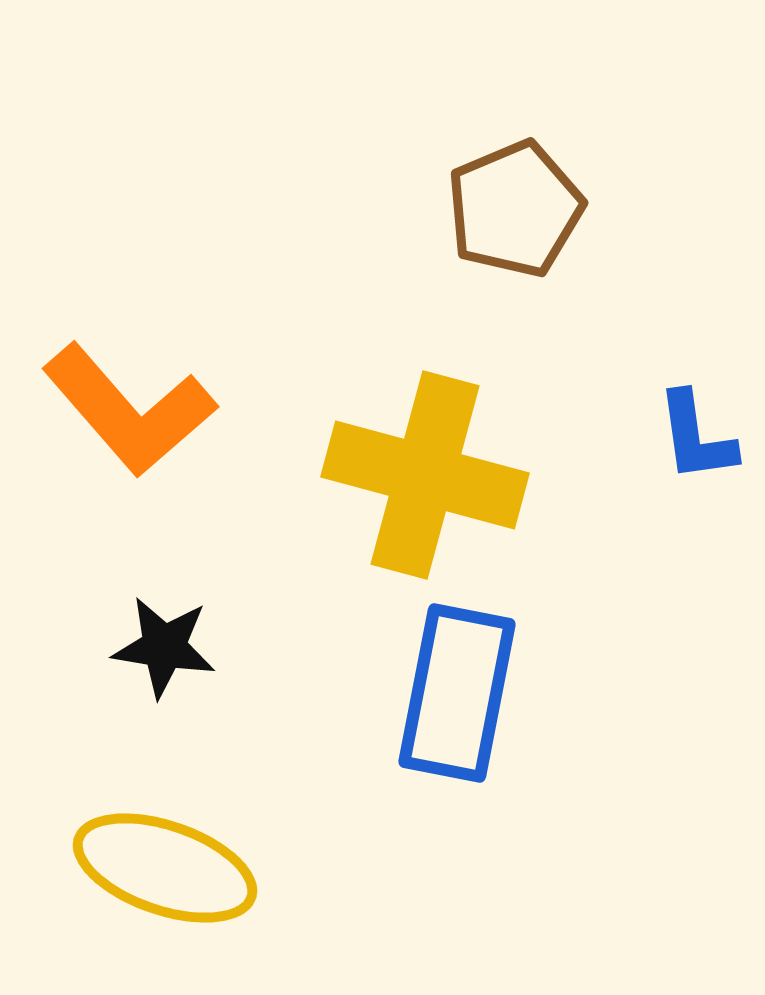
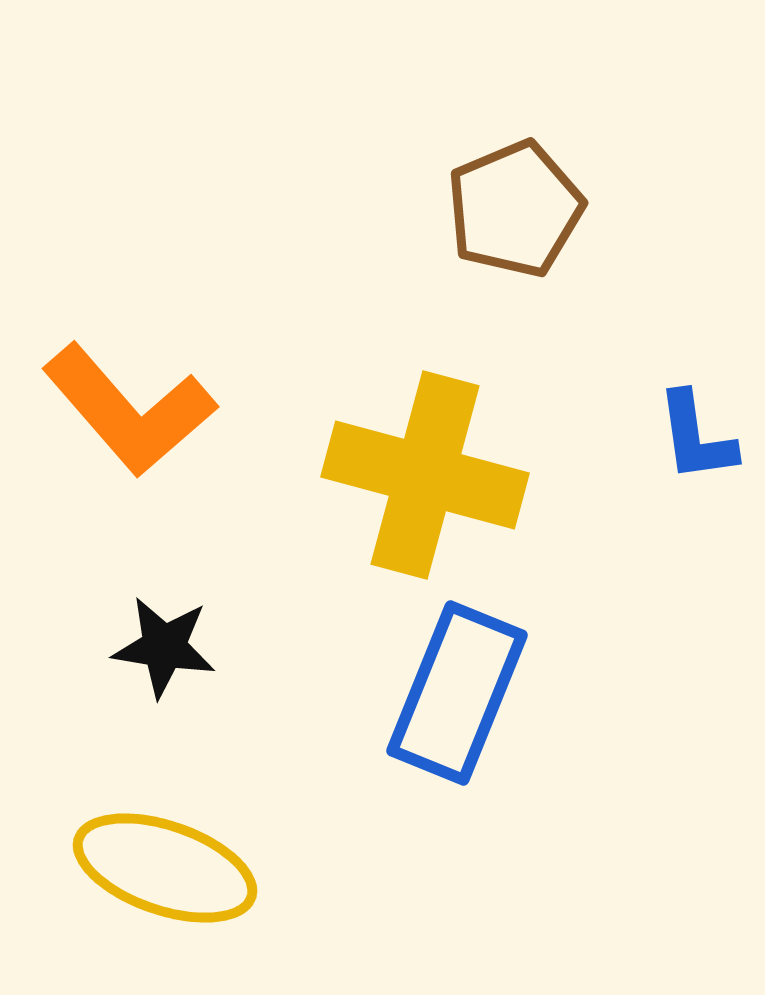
blue rectangle: rotated 11 degrees clockwise
